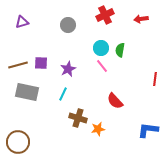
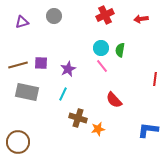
gray circle: moved 14 px left, 9 px up
red semicircle: moved 1 px left, 1 px up
